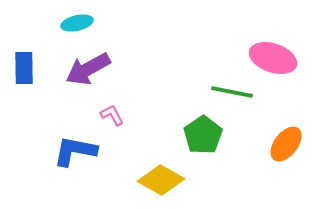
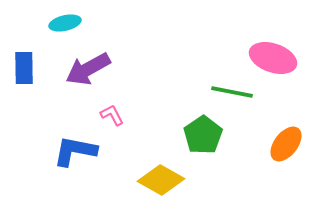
cyan ellipse: moved 12 px left
